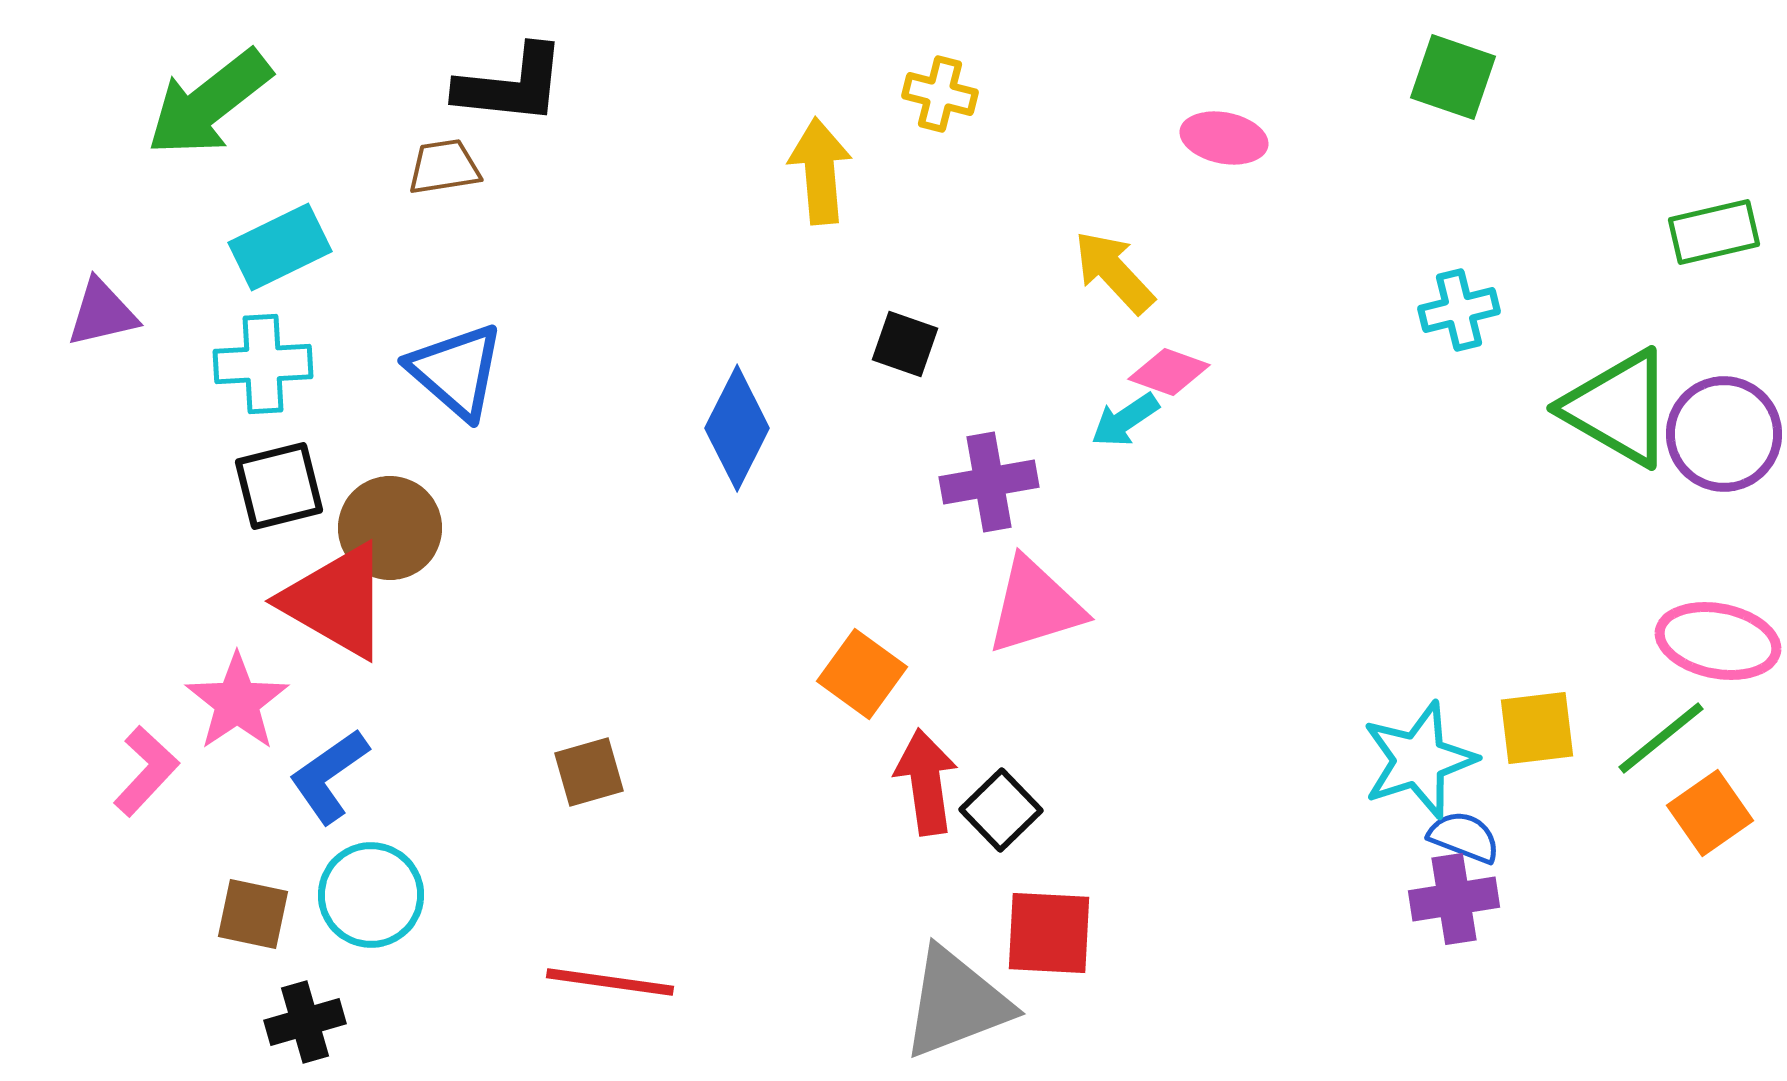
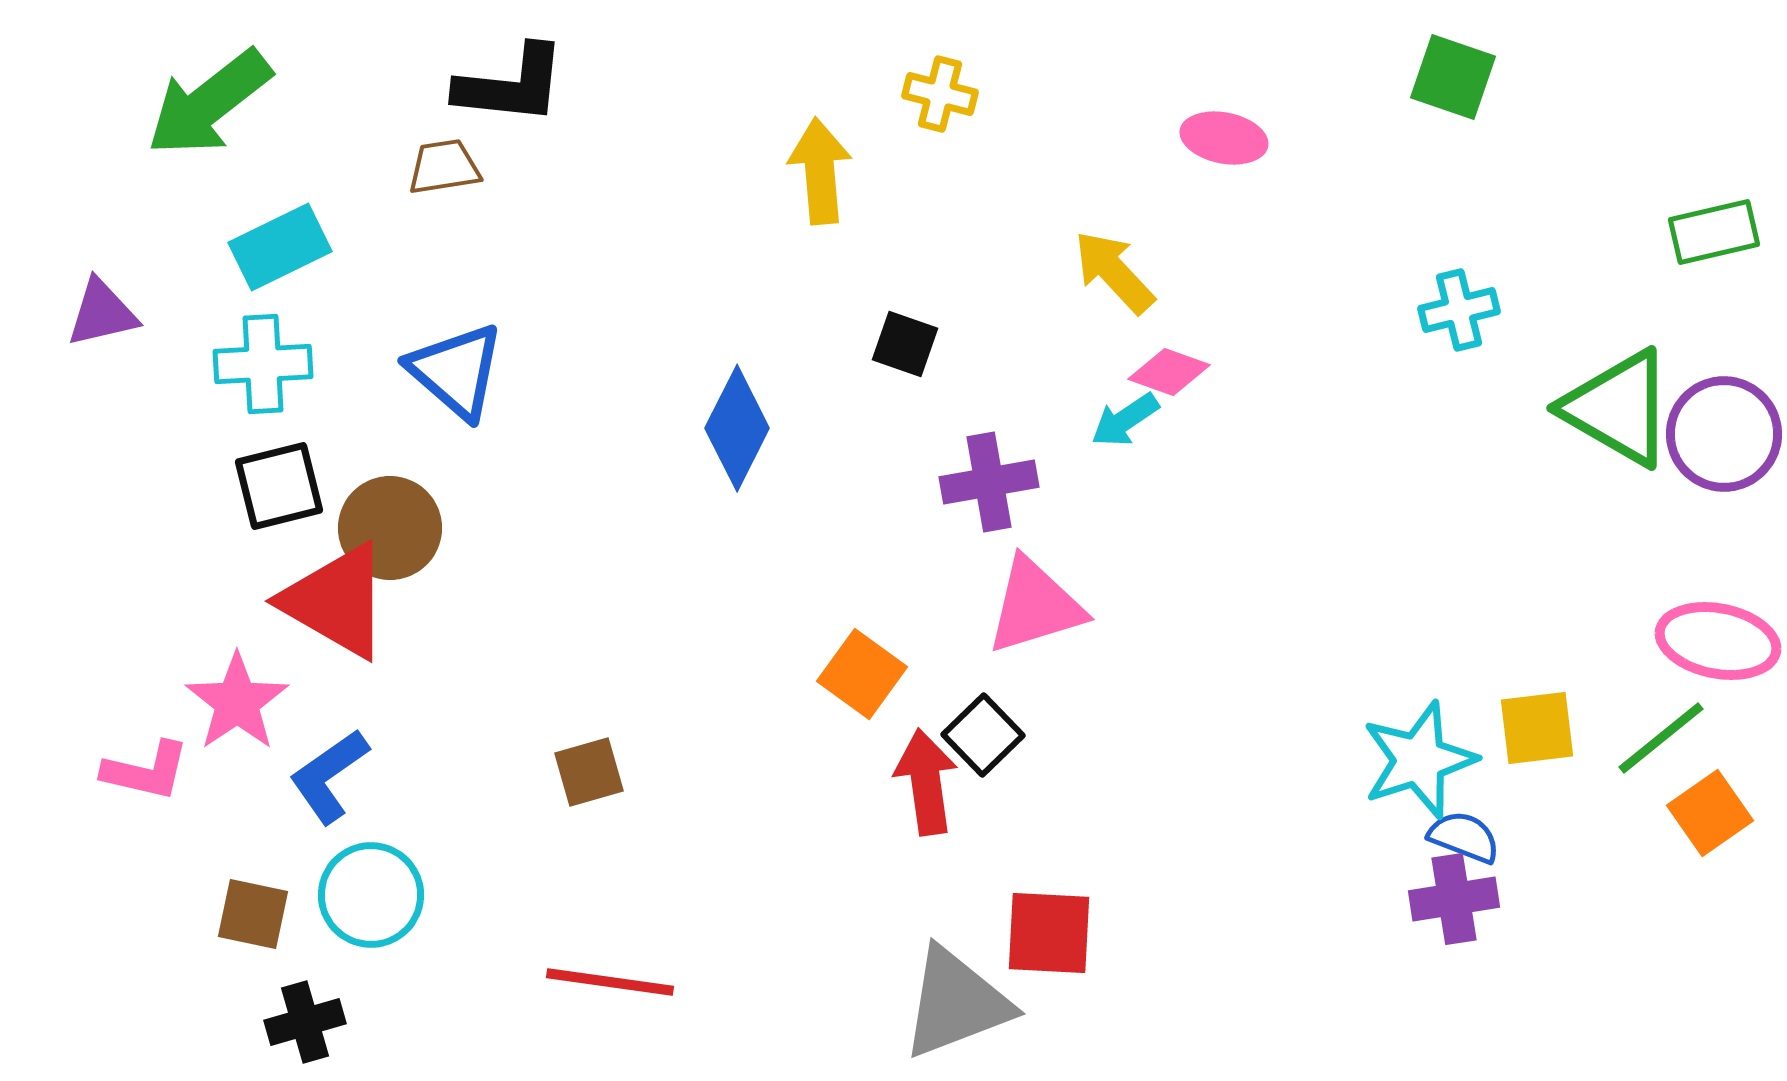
pink L-shape at (146, 771): rotated 60 degrees clockwise
black square at (1001, 810): moved 18 px left, 75 px up
